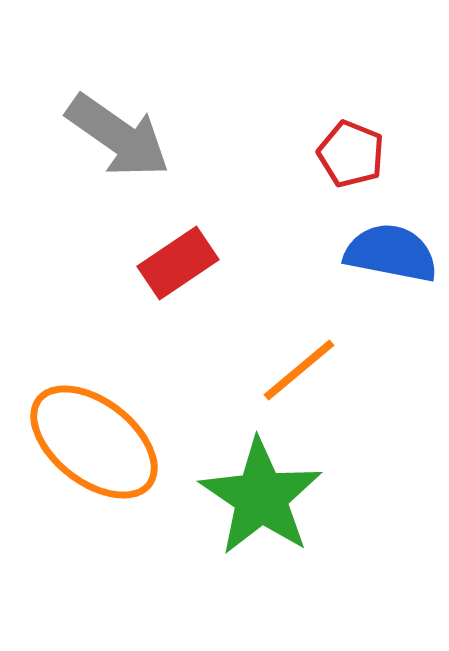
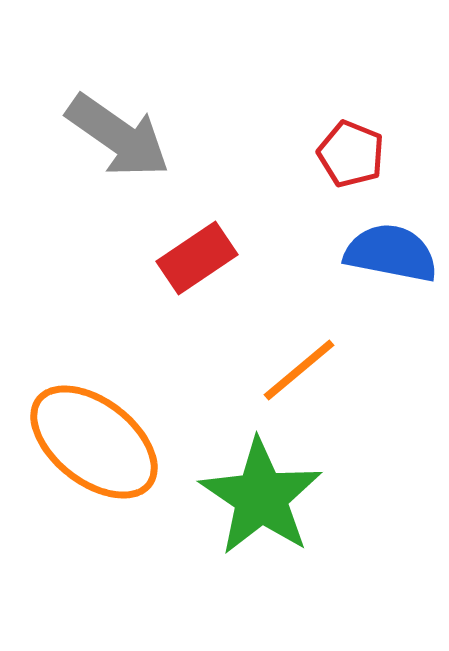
red rectangle: moved 19 px right, 5 px up
